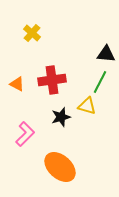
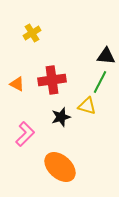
yellow cross: rotated 18 degrees clockwise
black triangle: moved 2 px down
